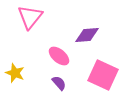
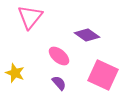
purple diamond: rotated 40 degrees clockwise
